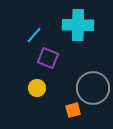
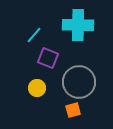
gray circle: moved 14 px left, 6 px up
